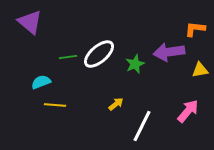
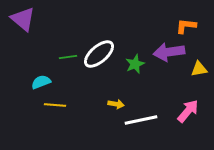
purple triangle: moved 7 px left, 3 px up
orange L-shape: moved 9 px left, 3 px up
yellow triangle: moved 1 px left, 1 px up
yellow arrow: rotated 49 degrees clockwise
white line: moved 1 px left, 6 px up; rotated 52 degrees clockwise
